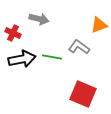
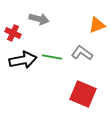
orange triangle: moved 2 px left
gray L-shape: moved 3 px right, 6 px down
black arrow: moved 1 px right, 1 px down
